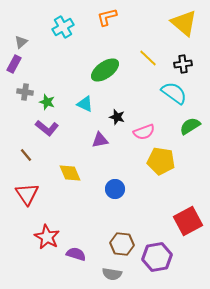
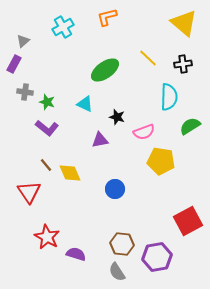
gray triangle: moved 2 px right, 1 px up
cyan semicircle: moved 5 px left, 4 px down; rotated 56 degrees clockwise
brown line: moved 20 px right, 10 px down
red triangle: moved 2 px right, 2 px up
gray semicircle: moved 5 px right, 2 px up; rotated 48 degrees clockwise
